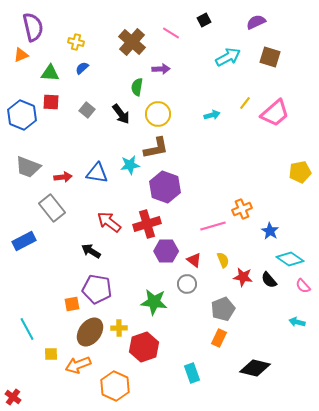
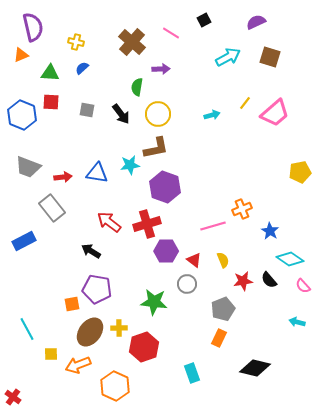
gray square at (87, 110): rotated 28 degrees counterclockwise
red star at (243, 277): moved 4 px down; rotated 18 degrees counterclockwise
